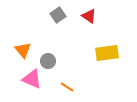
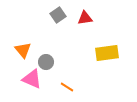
red triangle: moved 4 px left, 2 px down; rotated 42 degrees counterclockwise
gray circle: moved 2 px left, 1 px down
